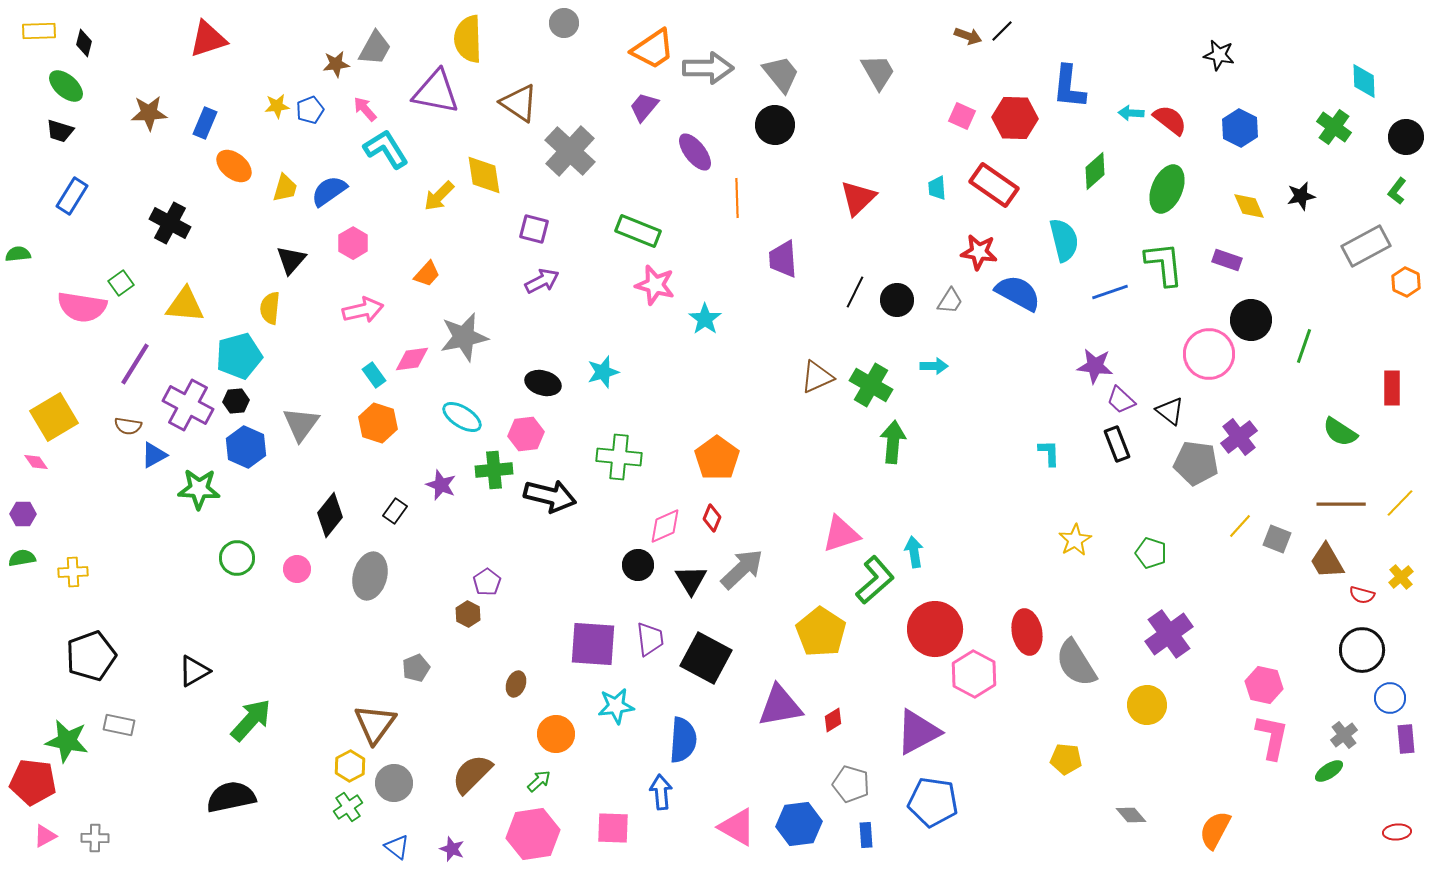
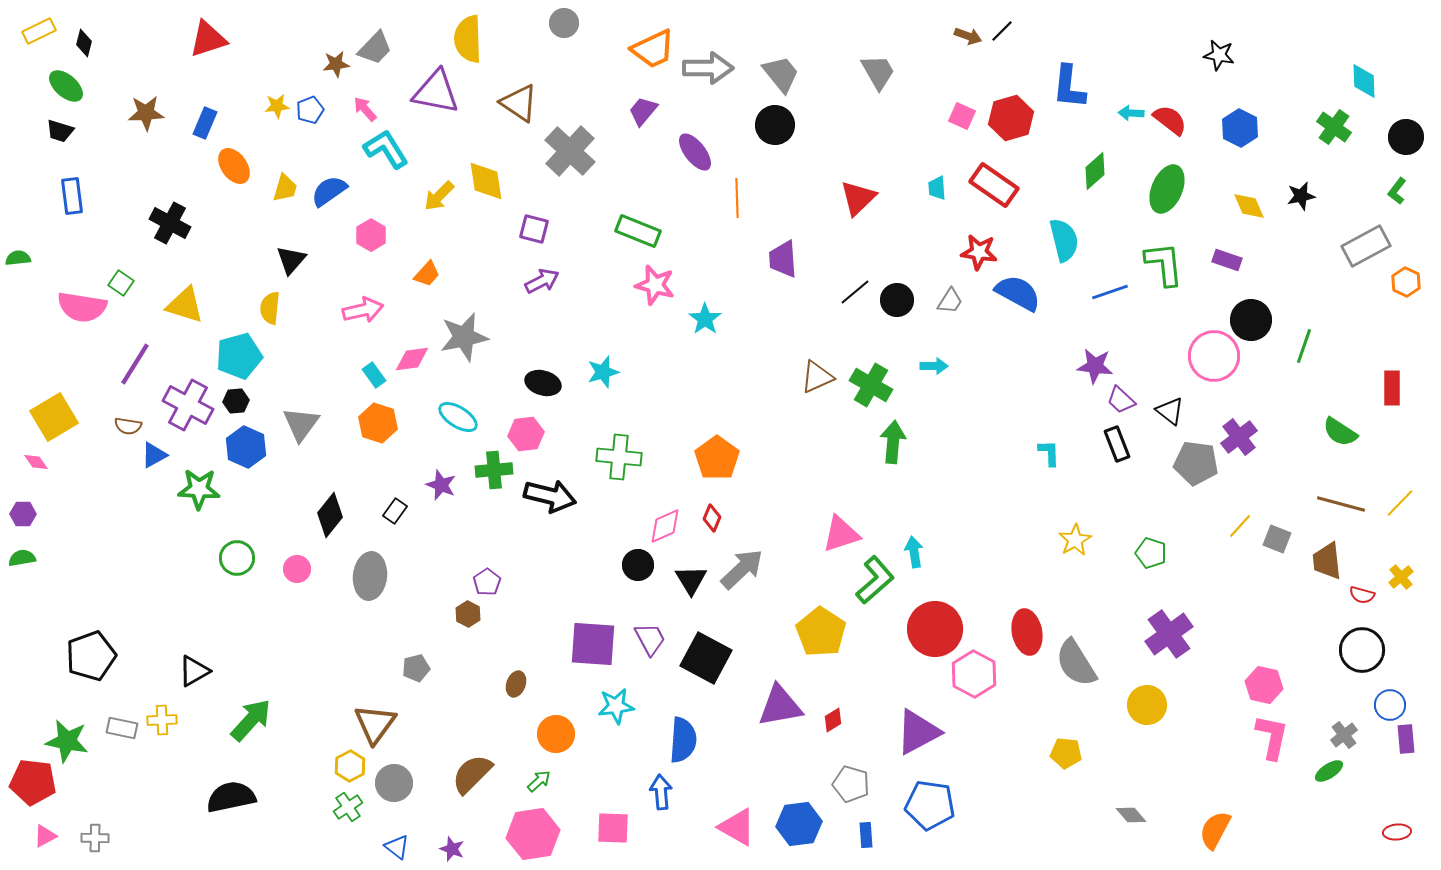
yellow rectangle at (39, 31): rotated 24 degrees counterclockwise
gray trapezoid at (375, 48): rotated 15 degrees clockwise
orange trapezoid at (653, 49): rotated 9 degrees clockwise
purple trapezoid at (644, 107): moved 1 px left, 4 px down
brown star at (149, 113): moved 3 px left
red hexagon at (1015, 118): moved 4 px left; rotated 18 degrees counterclockwise
orange ellipse at (234, 166): rotated 15 degrees clockwise
yellow diamond at (484, 175): moved 2 px right, 6 px down
blue rectangle at (72, 196): rotated 39 degrees counterclockwise
pink hexagon at (353, 243): moved 18 px right, 8 px up
green semicircle at (18, 254): moved 4 px down
green square at (121, 283): rotated 20 degrees counterclockwise
black line at (855, 292): rotated 24 degrees clockwise
yellow triangle at (185, 305): rotated 12 degrees clockwise
pink circle at (1209, 354): moved 5 px right, 2 px down
cyan ellipse at (462, 417): moved 4 px left
brown line at (1341, 504): rotated 15 degrees clockwise
brown trapezoid at (1327, 561): rotated 24 degrees clockwise
yellow cross at (73, 572): moved 89 px right, 148 px down
gray ellipse at (370, 576): rotated 9 degrees counterclockwise
purple trapezoid at (650, 639): rotated 21 degrees counterclockwise
gray pentagon at (416, 668): rotated 8 degrees clockwise
blue circle at (1390, 698): moved 7 px down
gray rectangle at (119, 725): moved 3 px right, 3 px down
yellow pentagon at (1066, 759): moved 6 px up
blue pentagon at (933, 802): moved 3 px left, 3 px down
